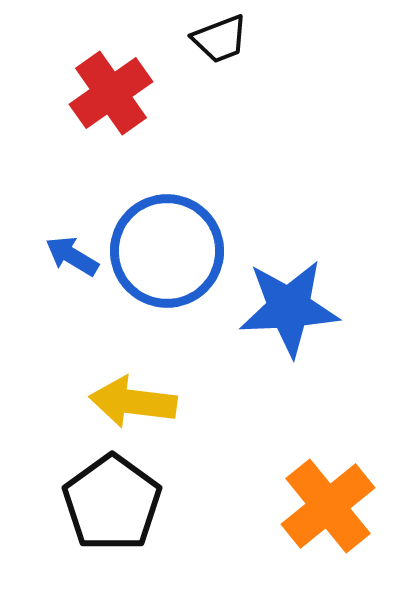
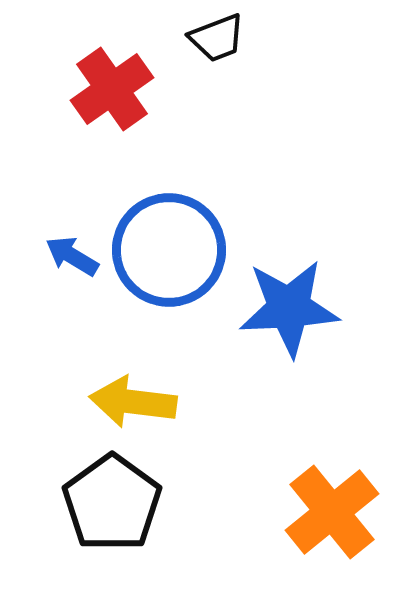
black trapezoid: moved 3 px left, 1 px up
red cross: moved 1 px right, 4 px up
blue circle: moved 2 px right, 1 px up
orange cross: moved 4 px right, 6 px down
